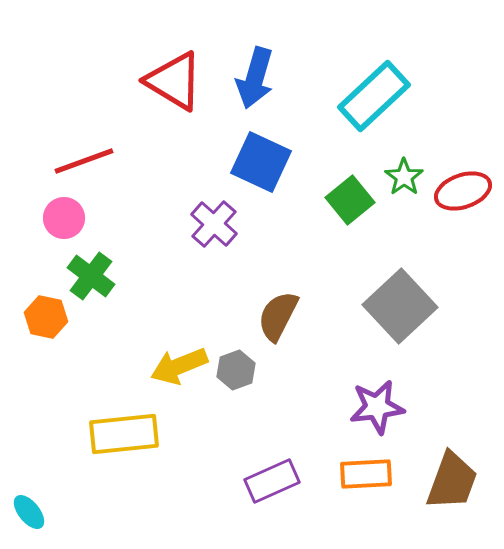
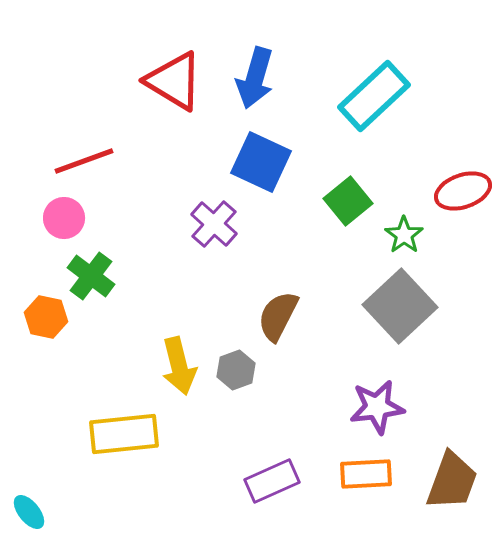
green star: moved 58 px down
green square: moved 2 px left, 1 px down
yellow arrow: rotated 82 degrees counterclockwise
